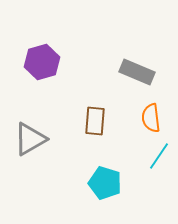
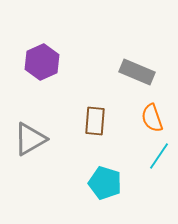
purple hexagon: rotated 8 degrees counterclockwise
orange semicircle: moved 1 px right; rotated 12 degrees counterclockwise
